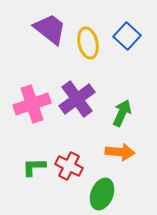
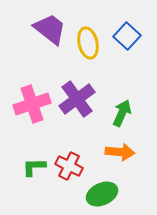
green ellipse: rotated 44 degrees clockwise
